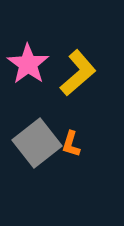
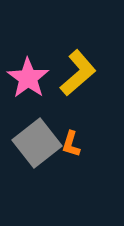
pink star: moved 14 px down
